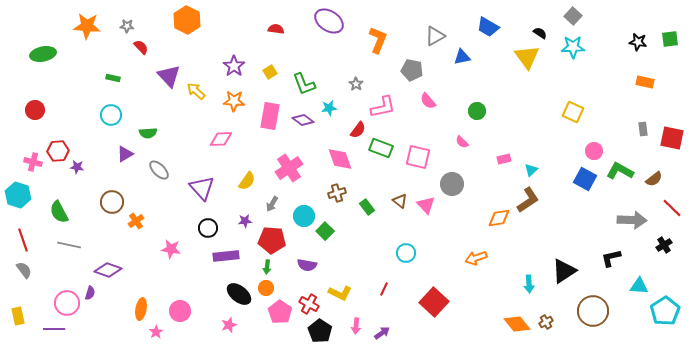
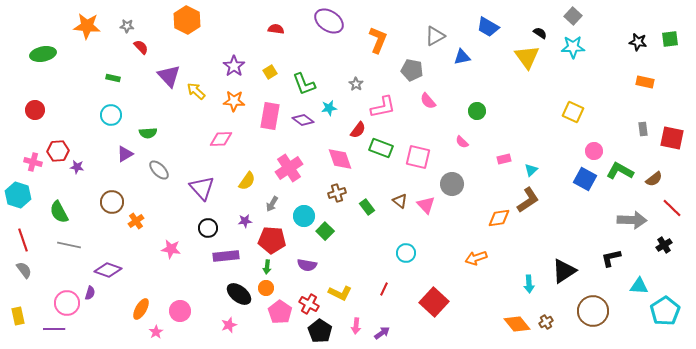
orange ellipse at (141, 309): rotated 20 degrees clockwise
